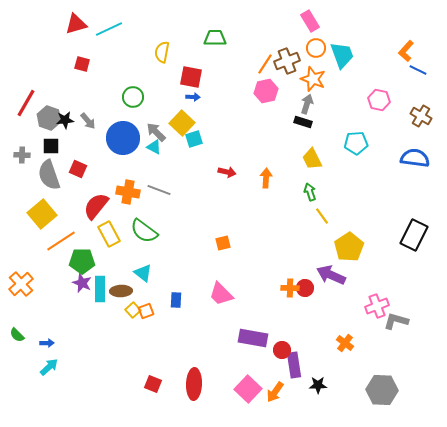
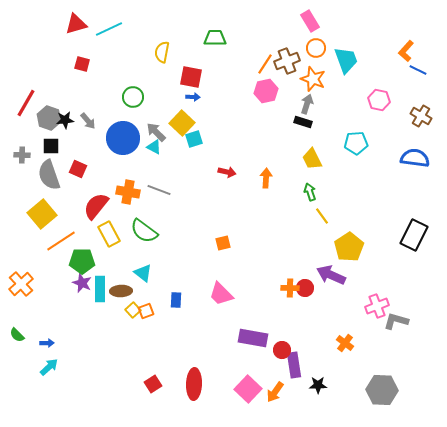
cyan trapezoid at (342, 55): moved 4 px right, 5 px down
red square at (153, 384): rotated 36 degrees clockwise
